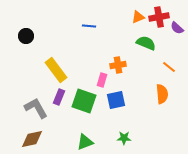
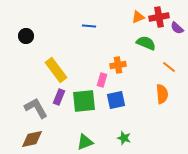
green square: rotated 25 degrees counterclockwise
green star: rotated 16 degrees clockwise
